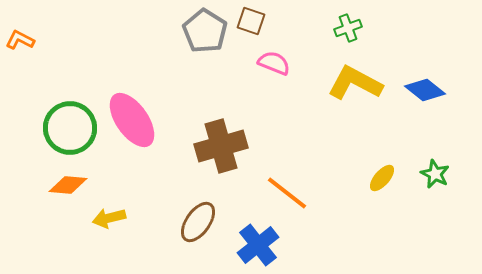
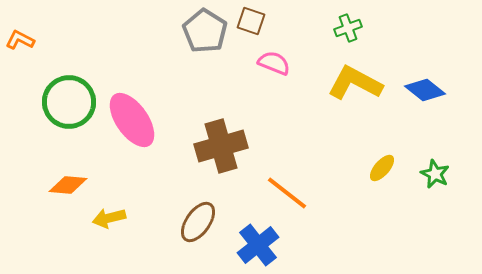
green circle: moved 1 px left, 26 px up
yellow ellipse: moved 10 px up
